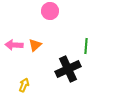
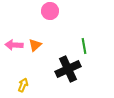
green line: moved 2 px left; rotated 14 degrees counterclockwise
yellow arrow: moved 1 px left
